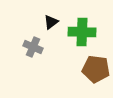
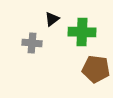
black triangle: moved 1 px right, 3 px up
gray cross: moved 1 px left, 4 px up; rotated 18 degrees counterclockwise
